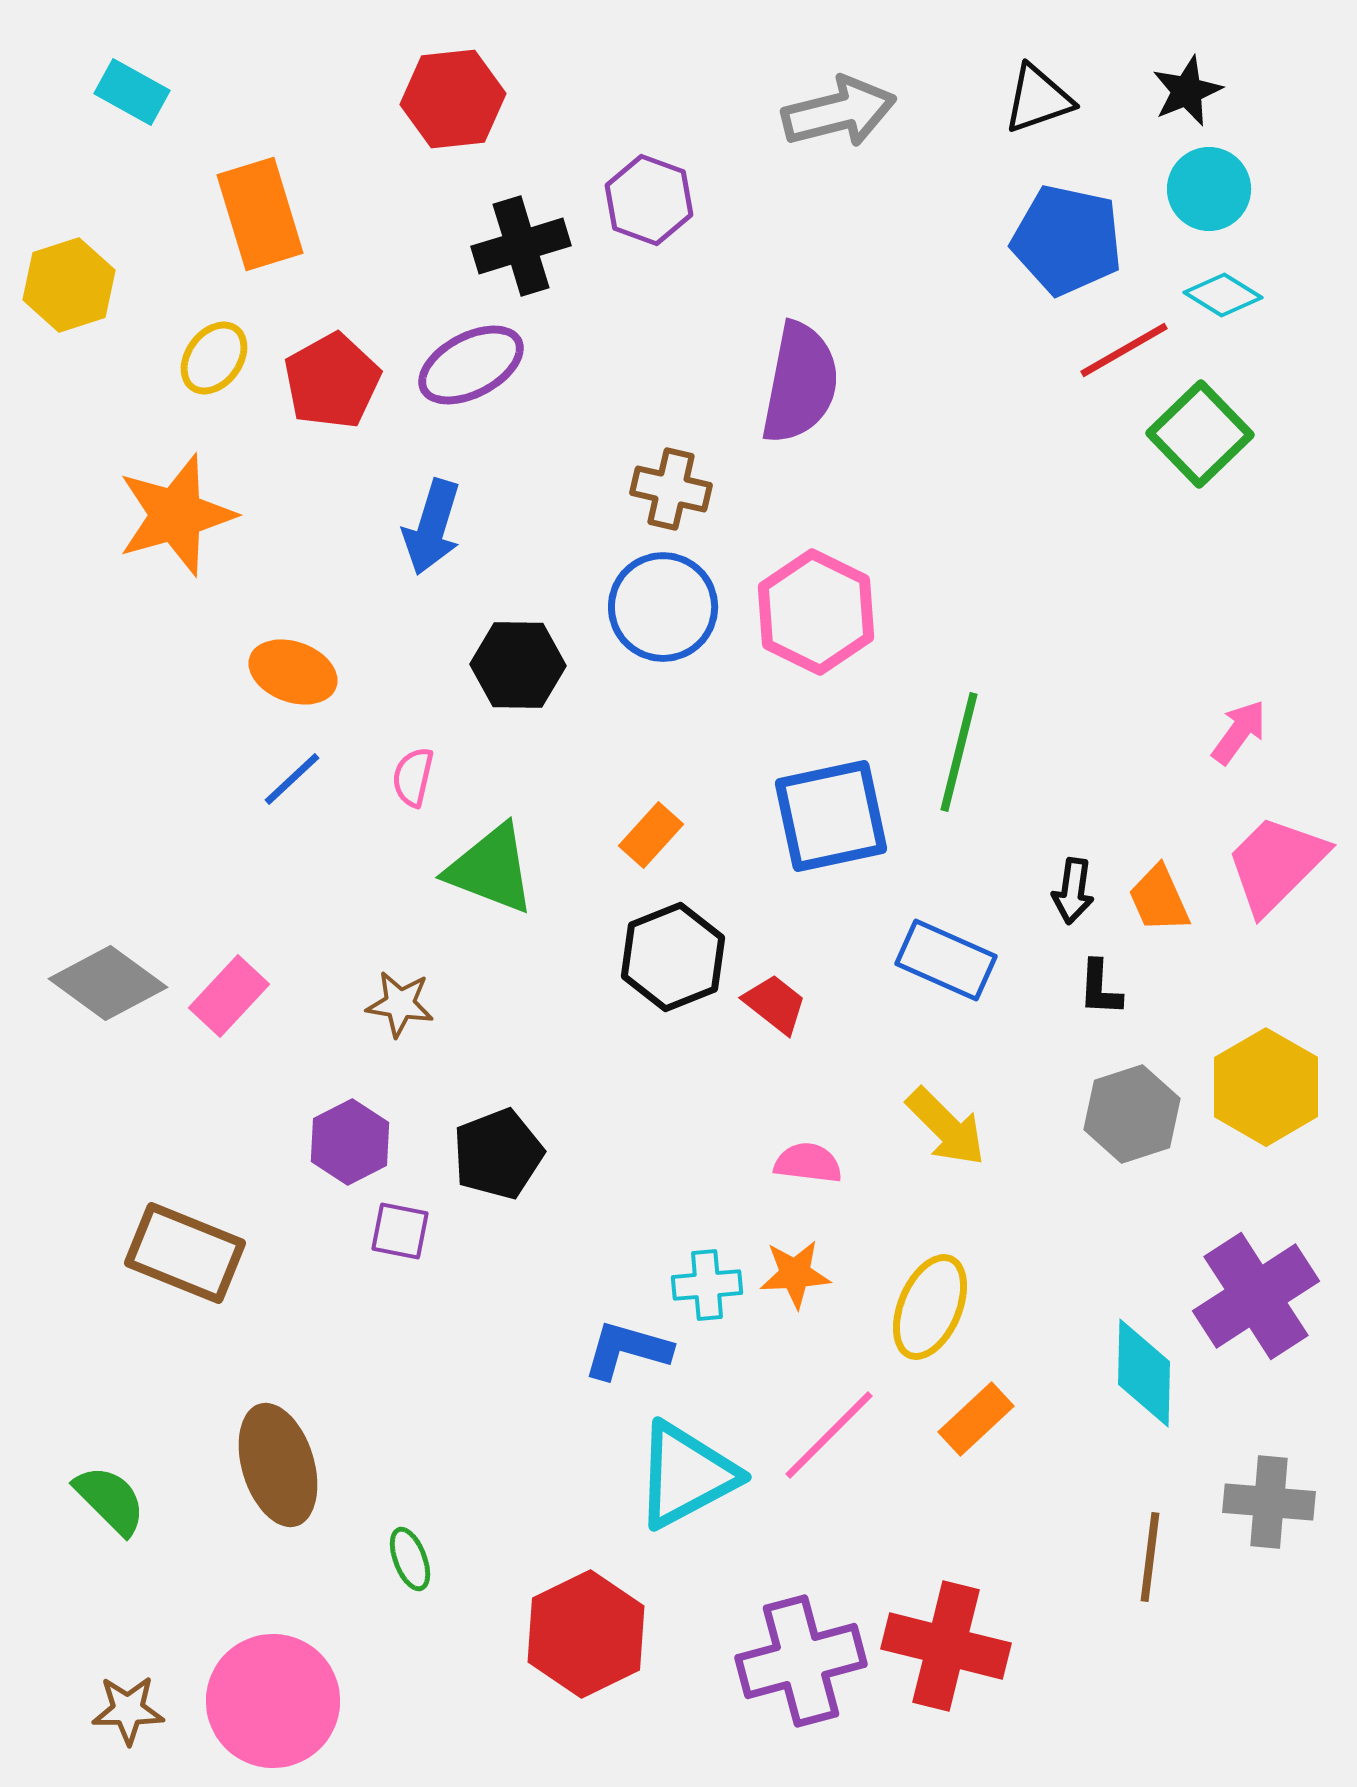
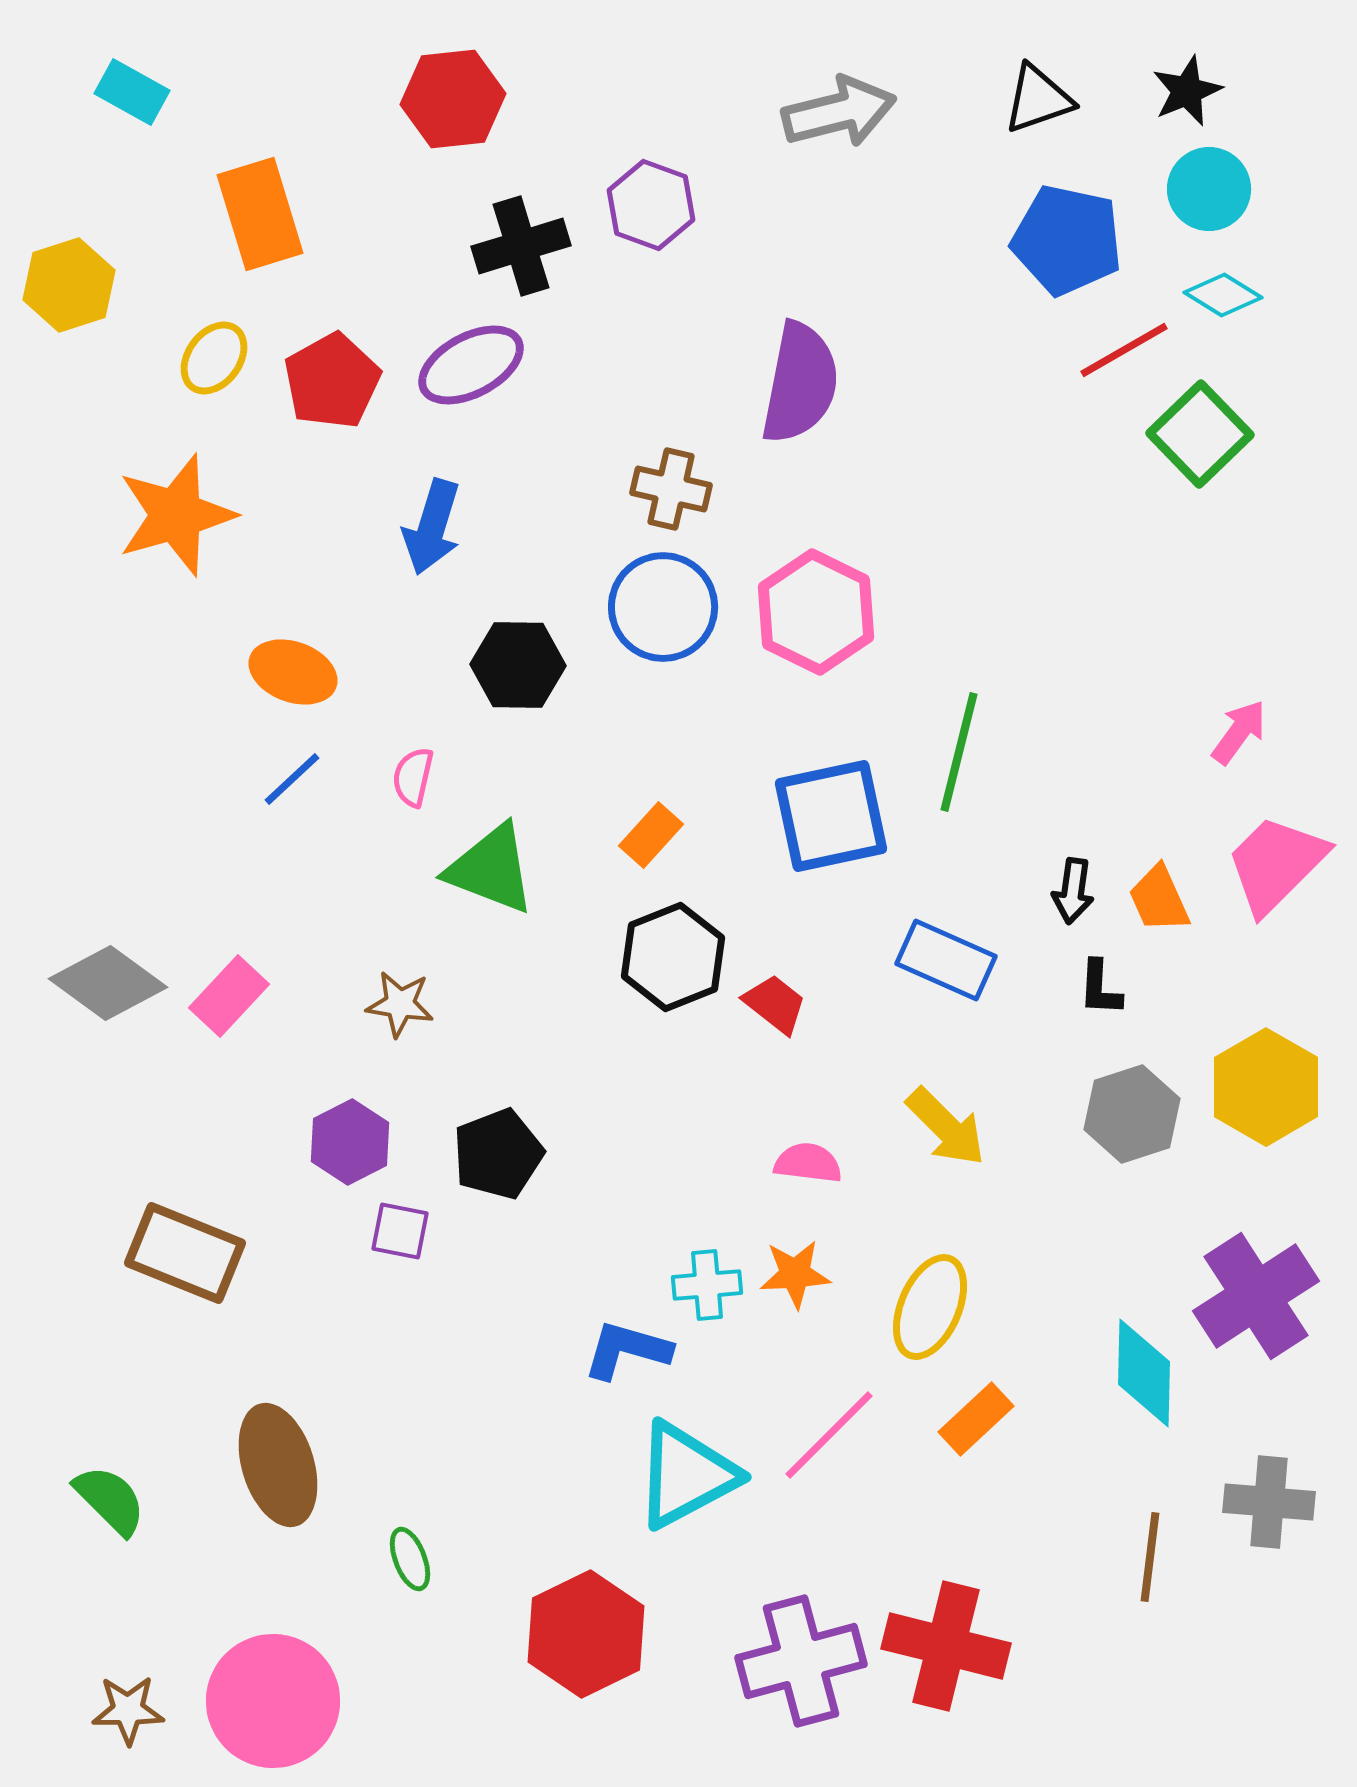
purple hexagon at (649, 200): moved 2 px right, 5 px down
